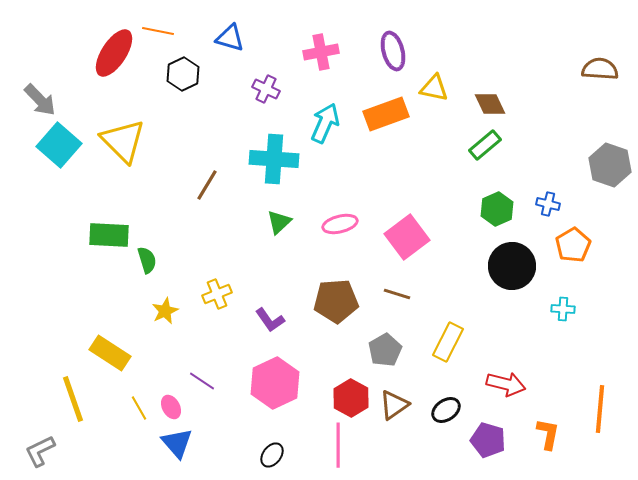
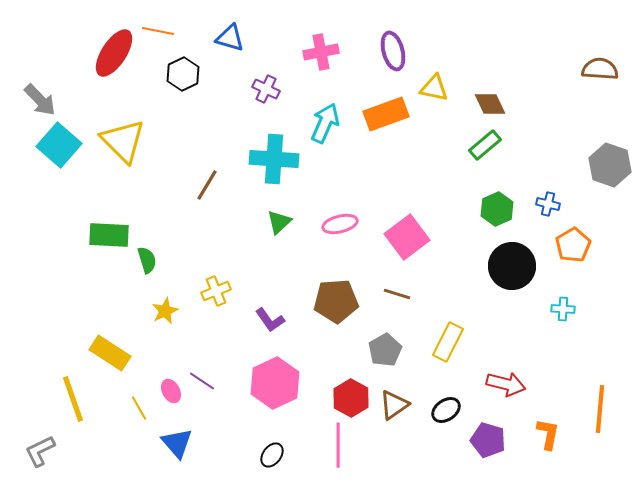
yellow cross at (217, 294): moved 1 px left, 3 px up
pink ellipse at (171, 407): moved 16 px up
